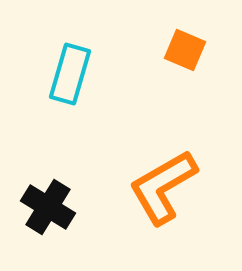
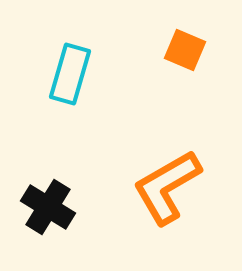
orange L-shape: moved 4 px right
